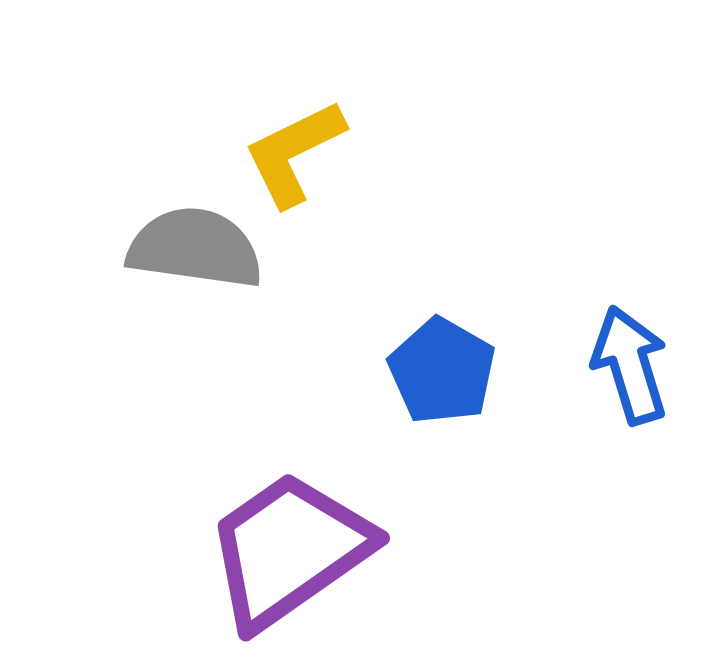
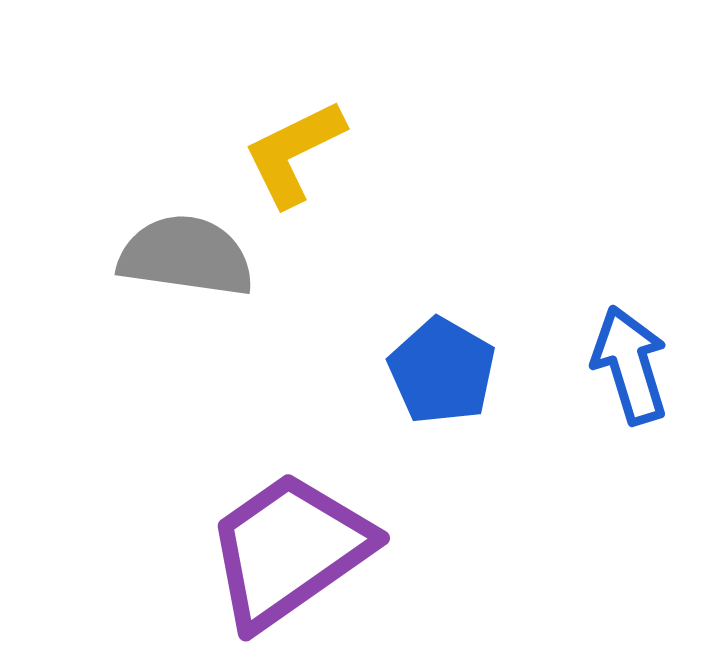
gray semicircle: moved 9 px left, 8 px down
